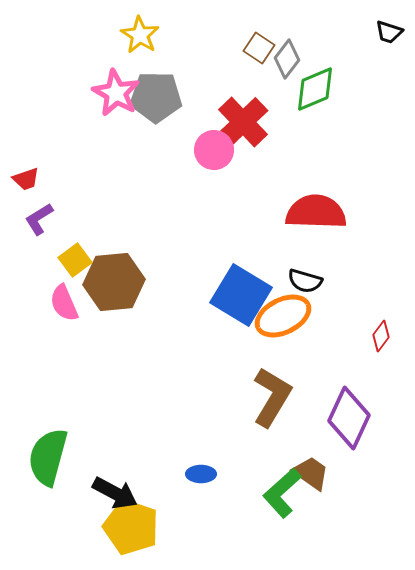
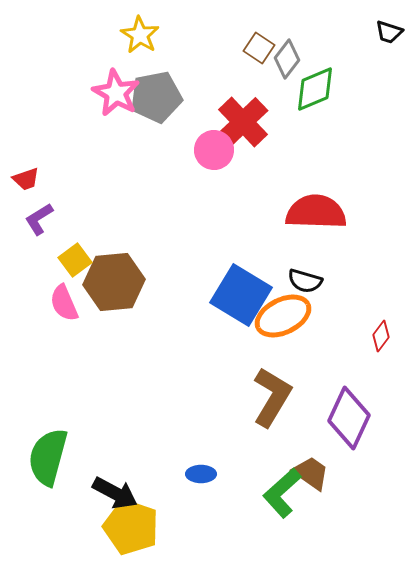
gray pentagon: rotated 12 degrees counterclockwise
